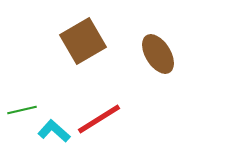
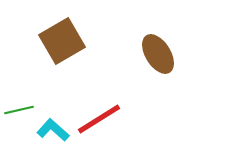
brown square: moved 21 px left
green line: moved 3 px left
cyan L-shape: moved 1 px left, 1 px up
